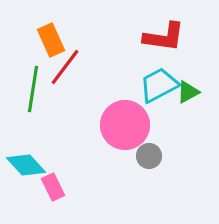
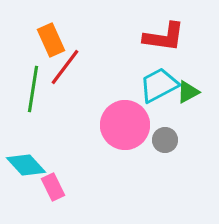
gray circle: moved 16 px right, 16 px up
